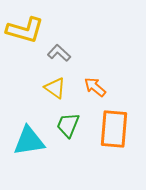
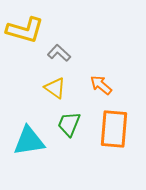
orange arrow: moved 6 px right, 2 px up
green trapezoid: moved 1 px right, 1 px up
